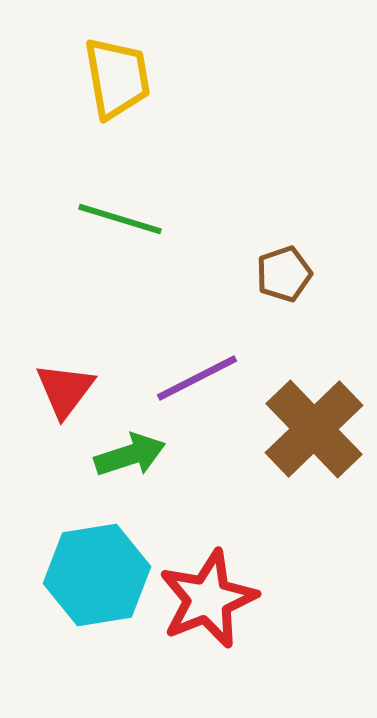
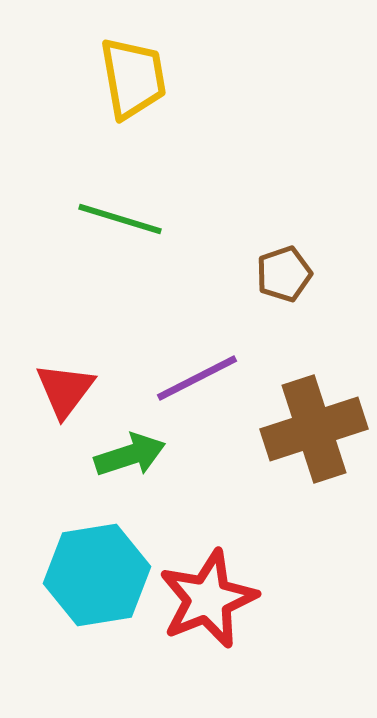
yellow trapezoid: moved 16 px right
brown cross: rotated 26 degrees clockwise
